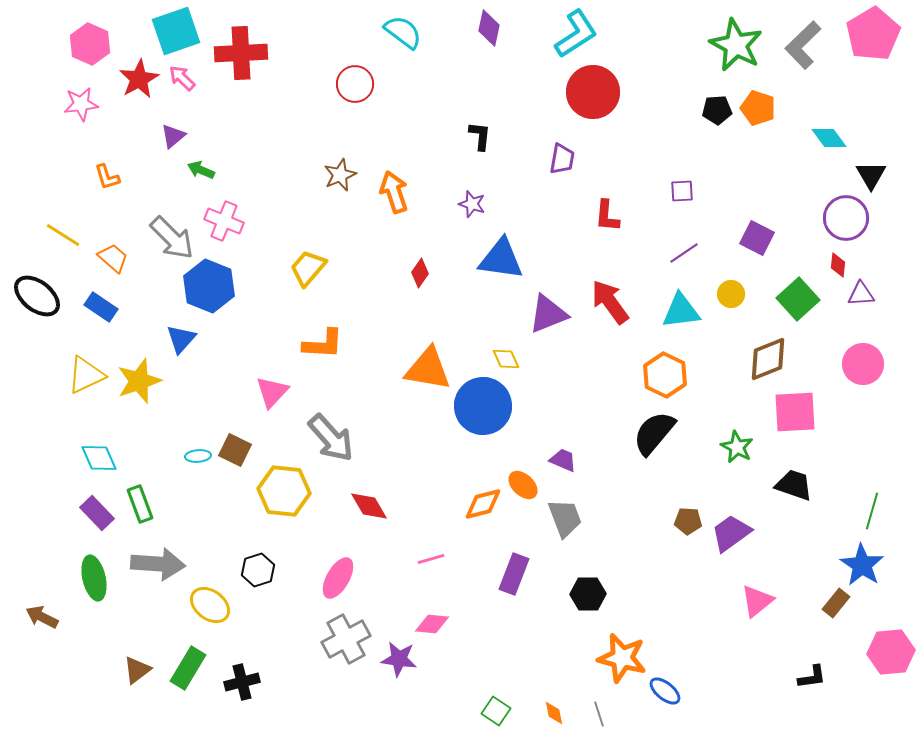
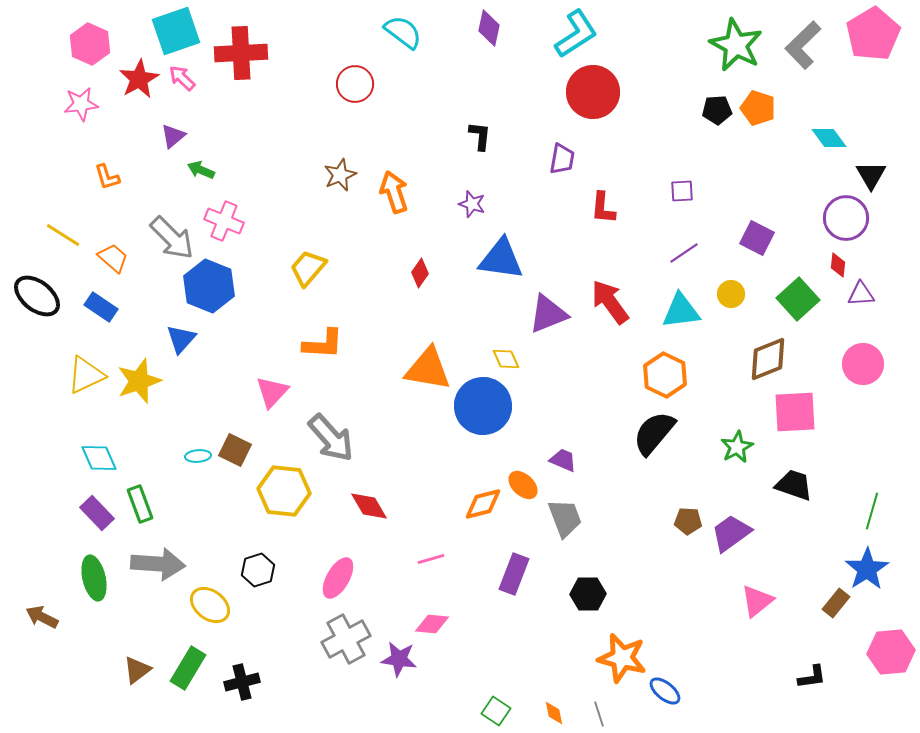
red L-shape at (607, 216): moved 4 px left, 8 px up
green star at (737, 447): rotated 16 degrees clockwise
blue star at (862, 565): moved 5 px right, 4 px down; rotated 6 degrees clockwise
